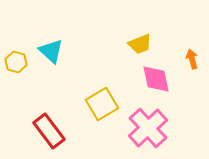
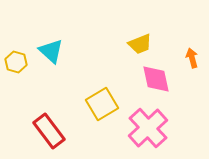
orange arrow: moved 1 px up
